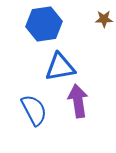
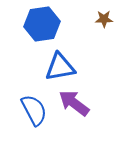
blue hexagon: moved 2 px left
purple arrow: moved 4 px left, 2 px down; rotated 44 degrees counterclockwise
